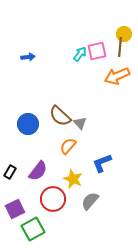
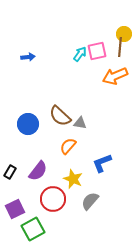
orange arrow: moved 2 px left
gray triangle: rotated 40 degrees counterclockwise
